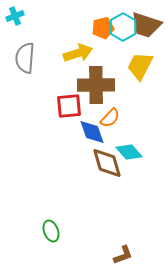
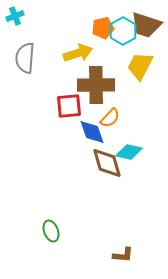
cyan hexagon: moved 4 px down
cyan diamond: rotated 36 degrees counterclockwise
brown L-shape: rotated 25 degrees clockwise
